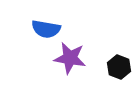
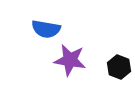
purple star: moved 2 px down
